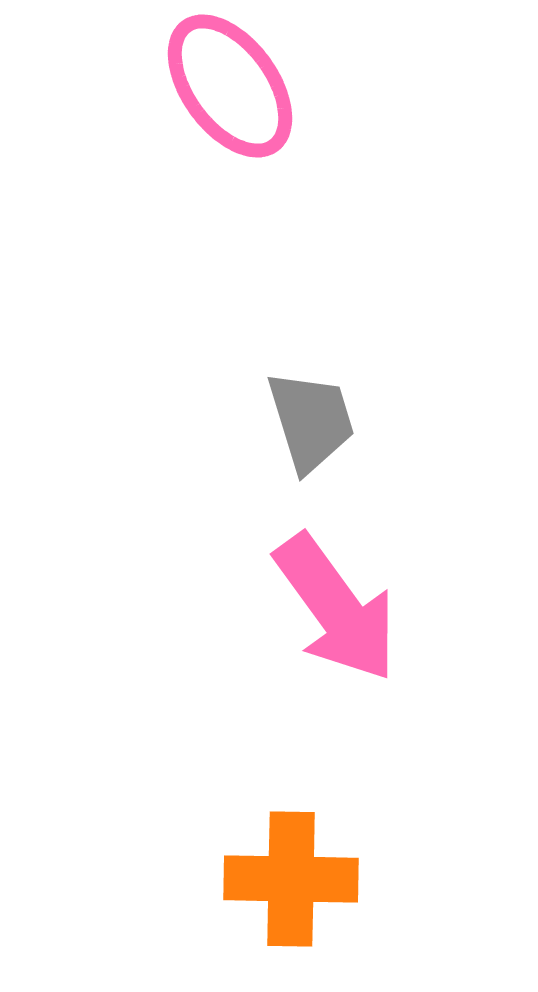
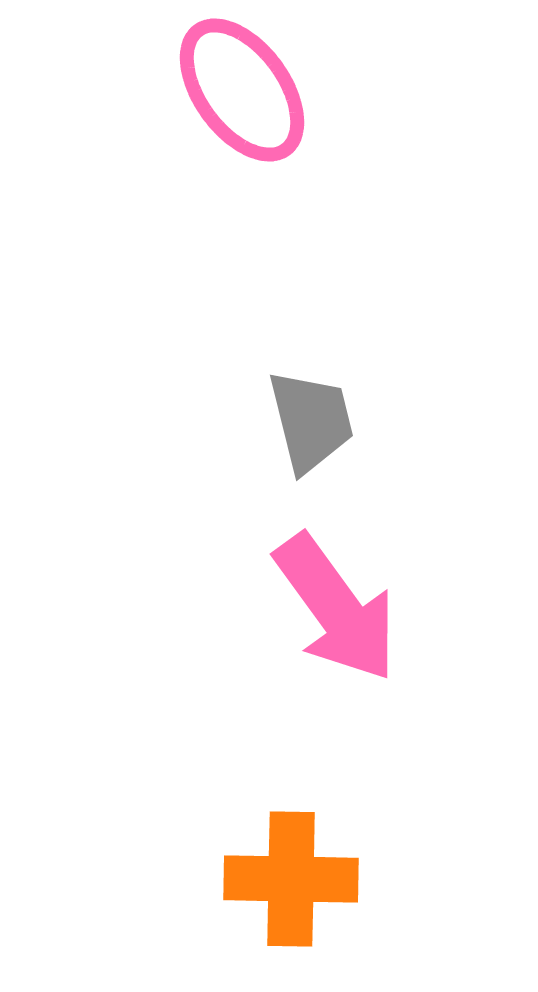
pink ellipse: moved 12 px right, 4 px down
gray trapezoid: rotated 3 degrees clockwise
